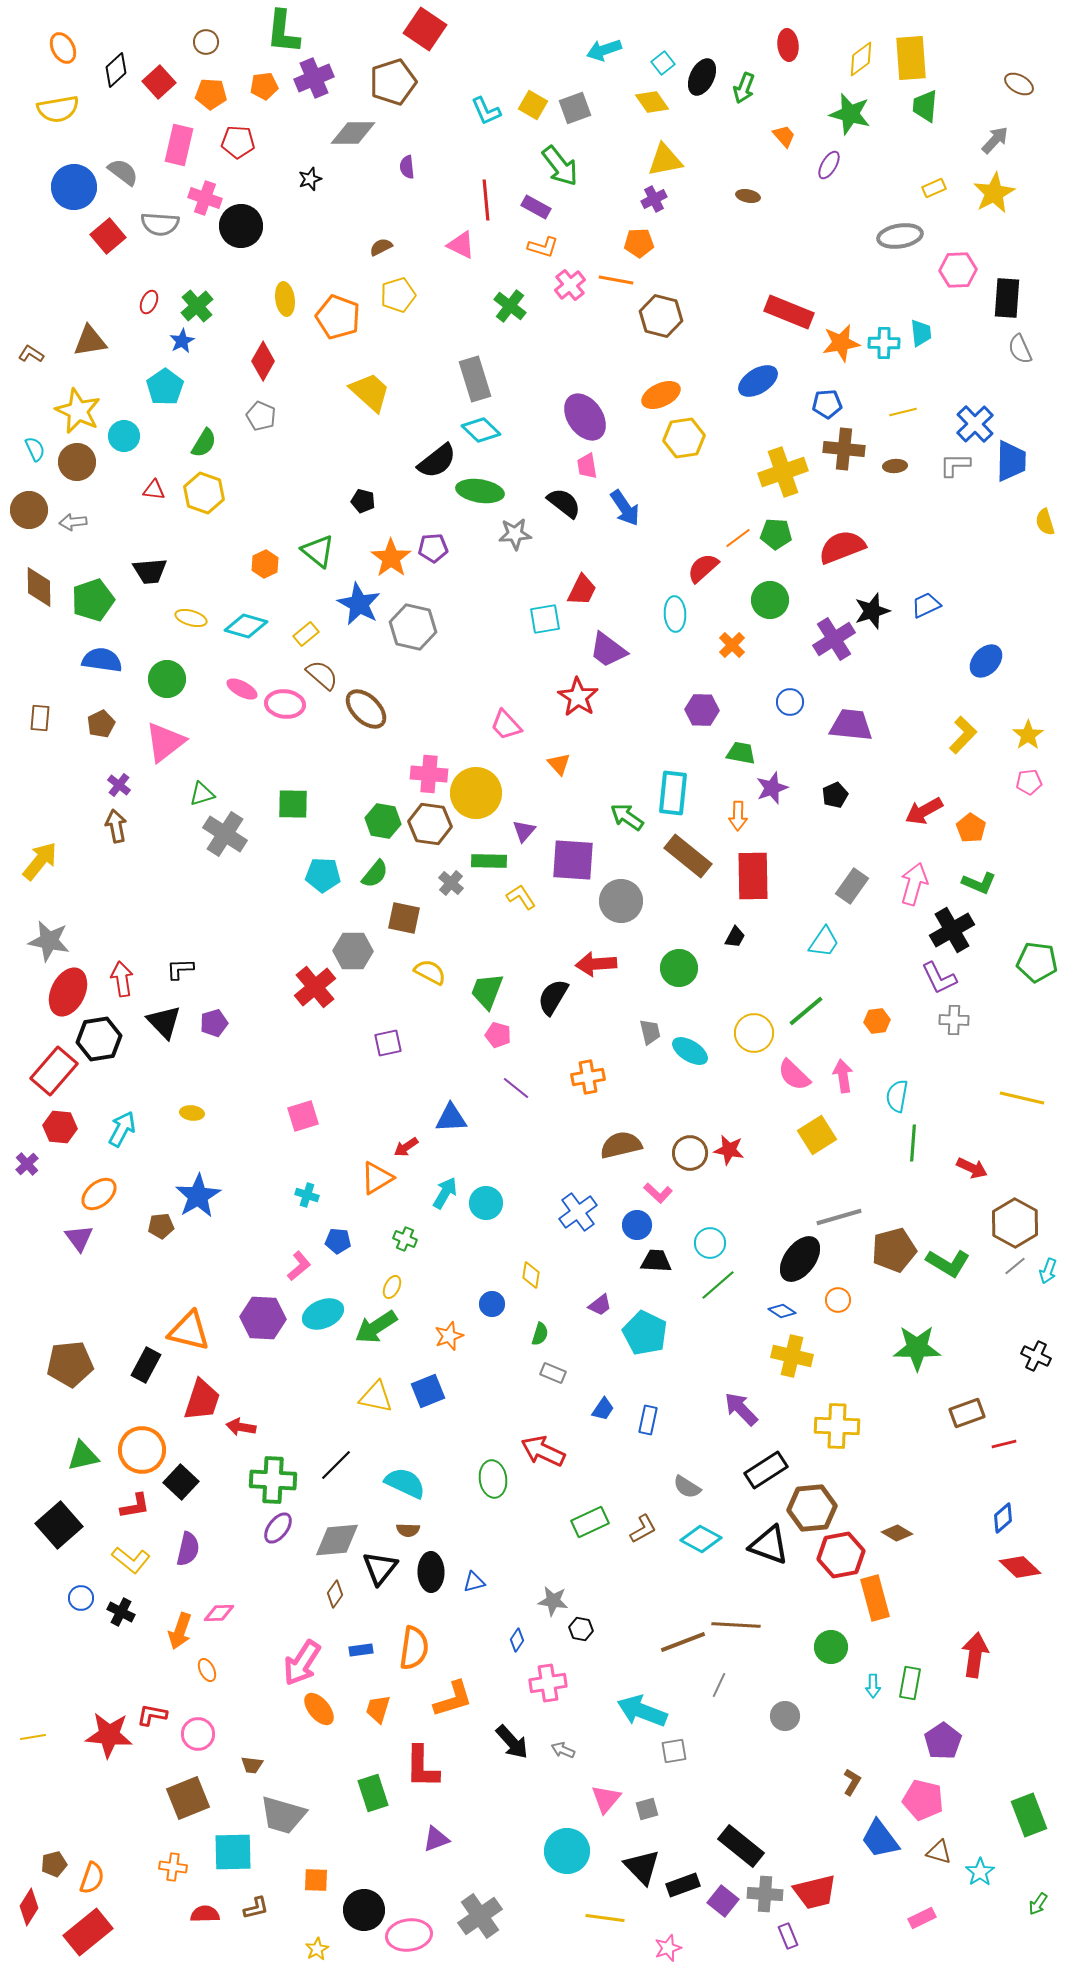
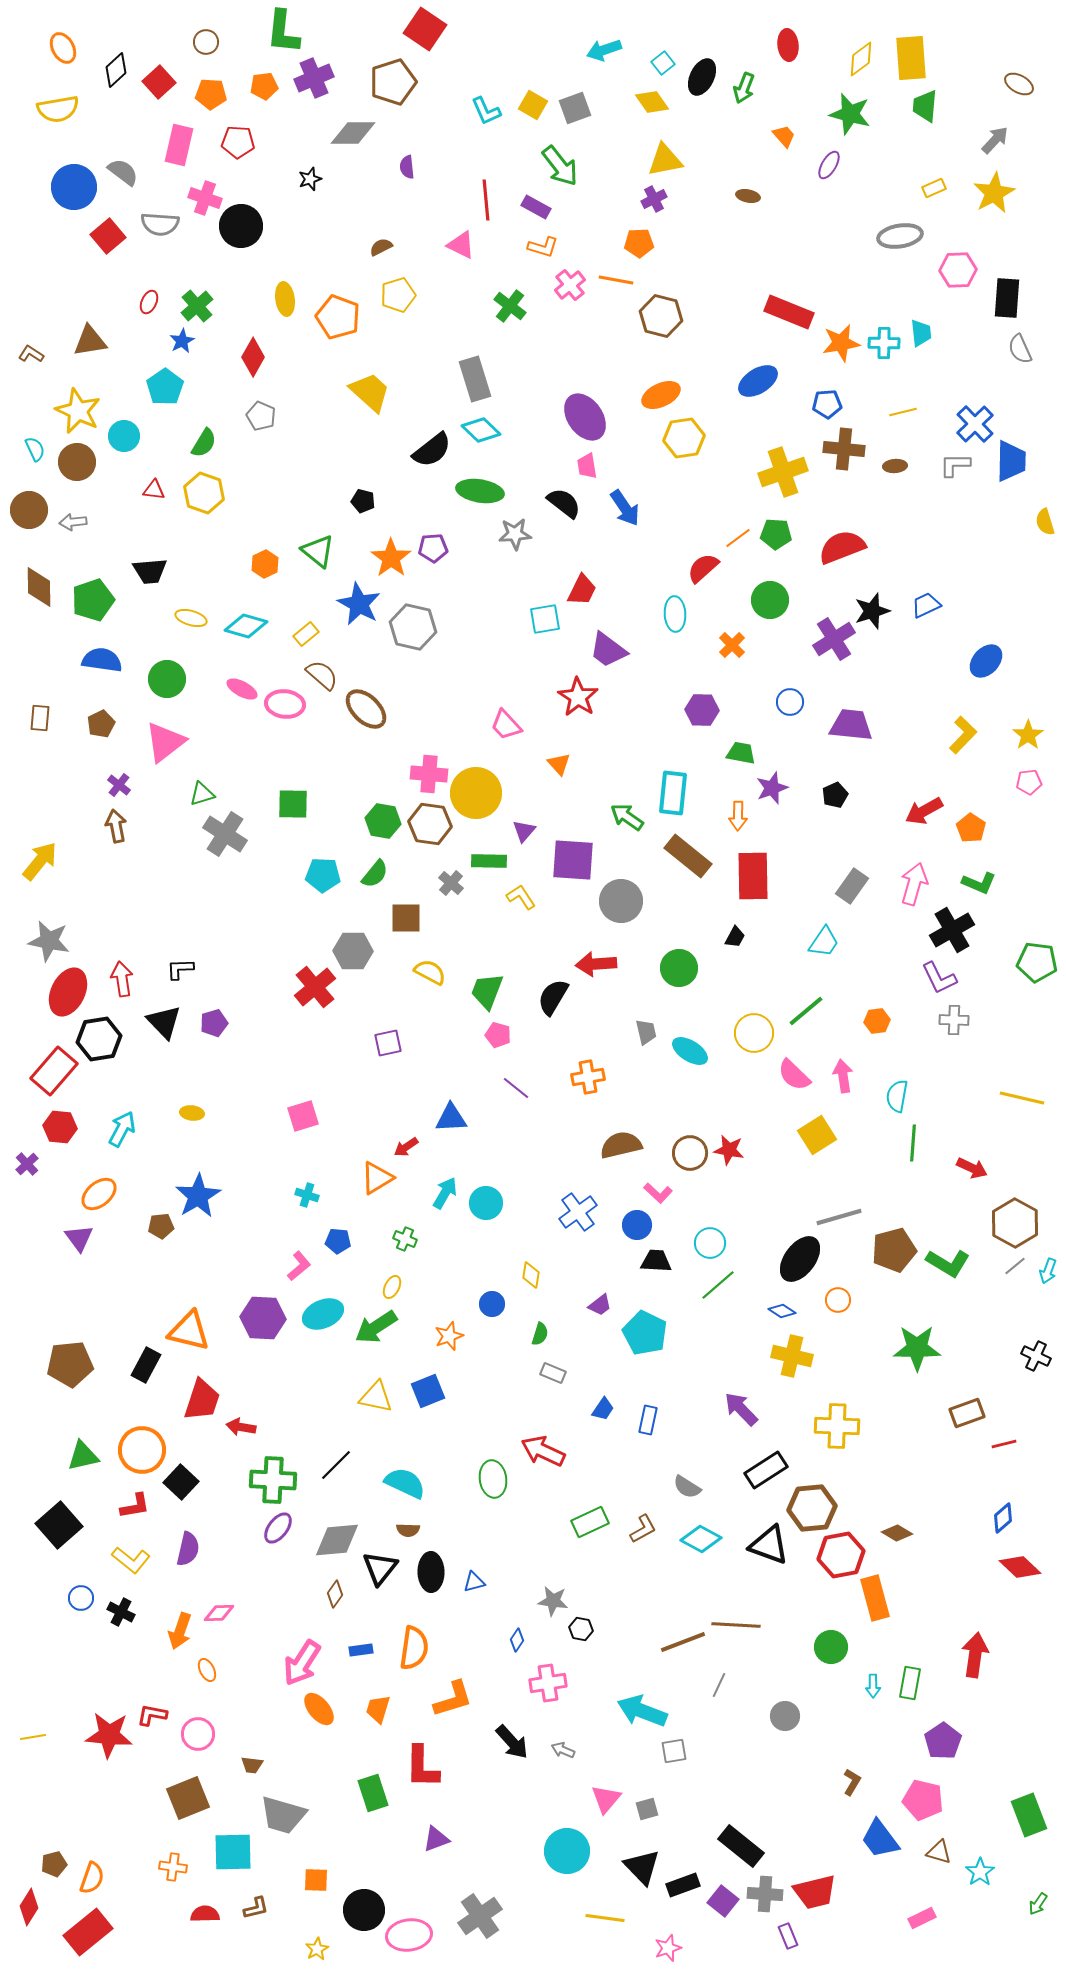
red diamond at (263, 361): moved 10 px left, 4 px up
black semicircle at (437, 461): moved 5 px left, 11 px up
brown square at (404, 918): moved 2 px right; rotated 12 degrees counterclockwise
gray trapezoid at (650, 1032): moved 4 px left
